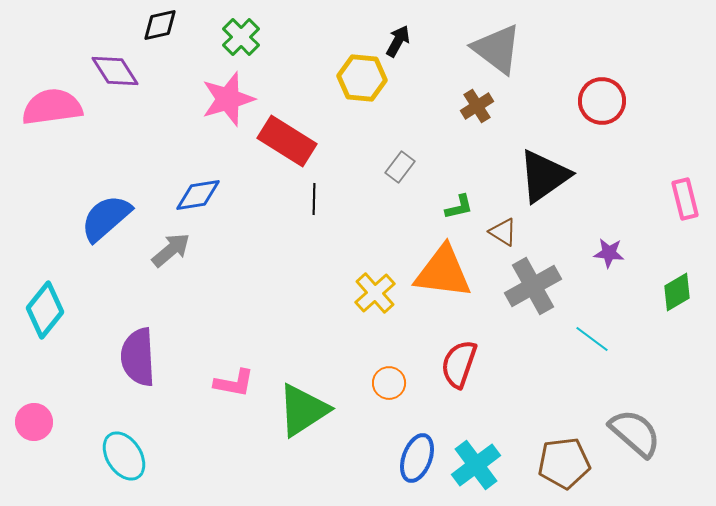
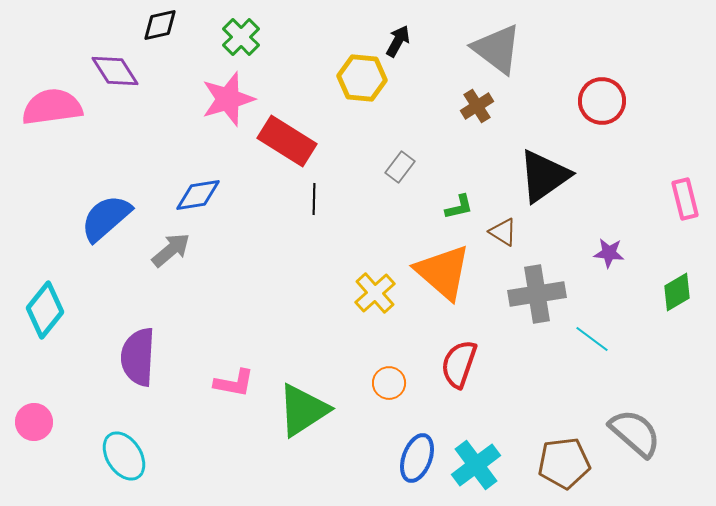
orange triangle: rotated 34 degrees clockwise
gray cross: moved 4 px right, 8 px down; rotated 20 degrees clockwise
purple semicircle: rotated 6 degrees clockwise
